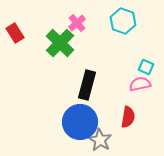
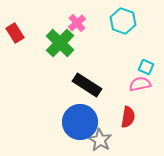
black rectangle: rotated 72 degrees counterclockwise
